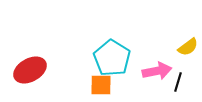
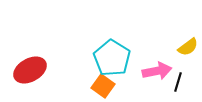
orange square: moved 2 px right, 1 px down; rotated 35 degrees clockwise
